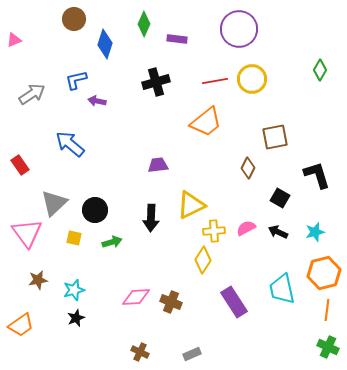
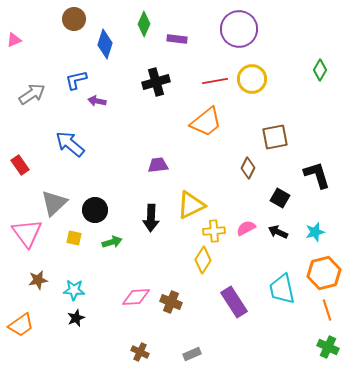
cyan star at (74, 290): rotated 20 degrees clockwise
orange line at (327, 310): rotated 25 degrees counterclockwise
